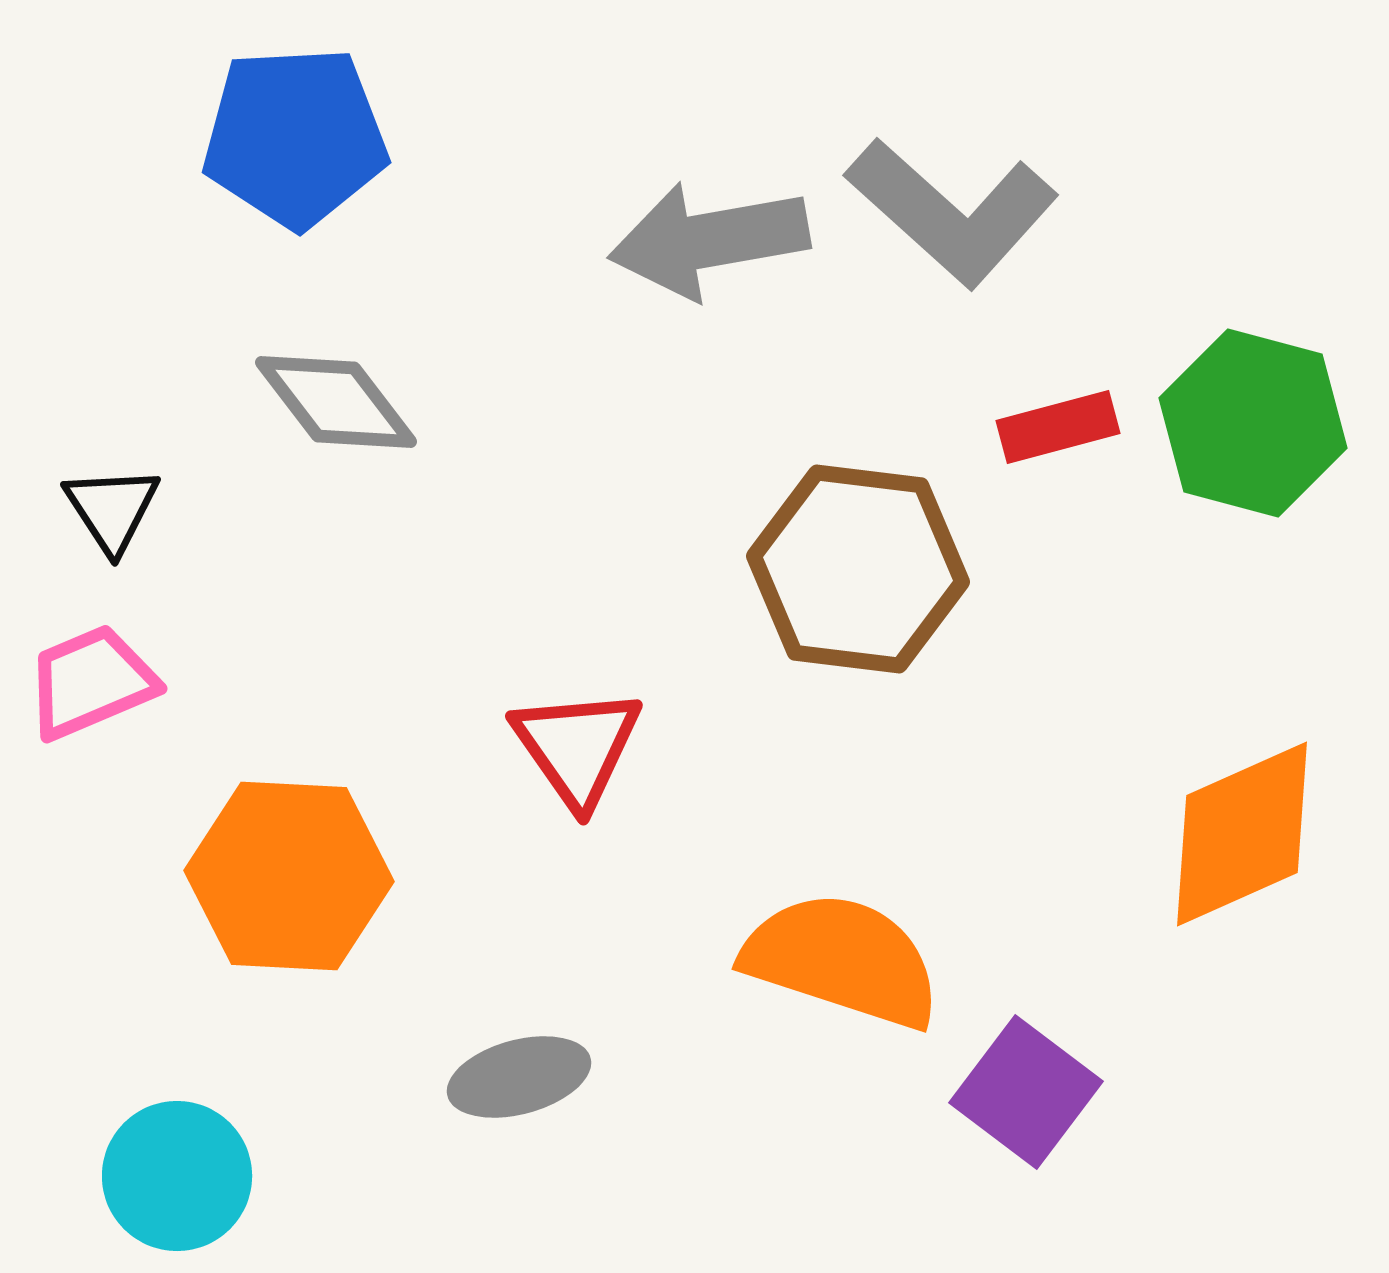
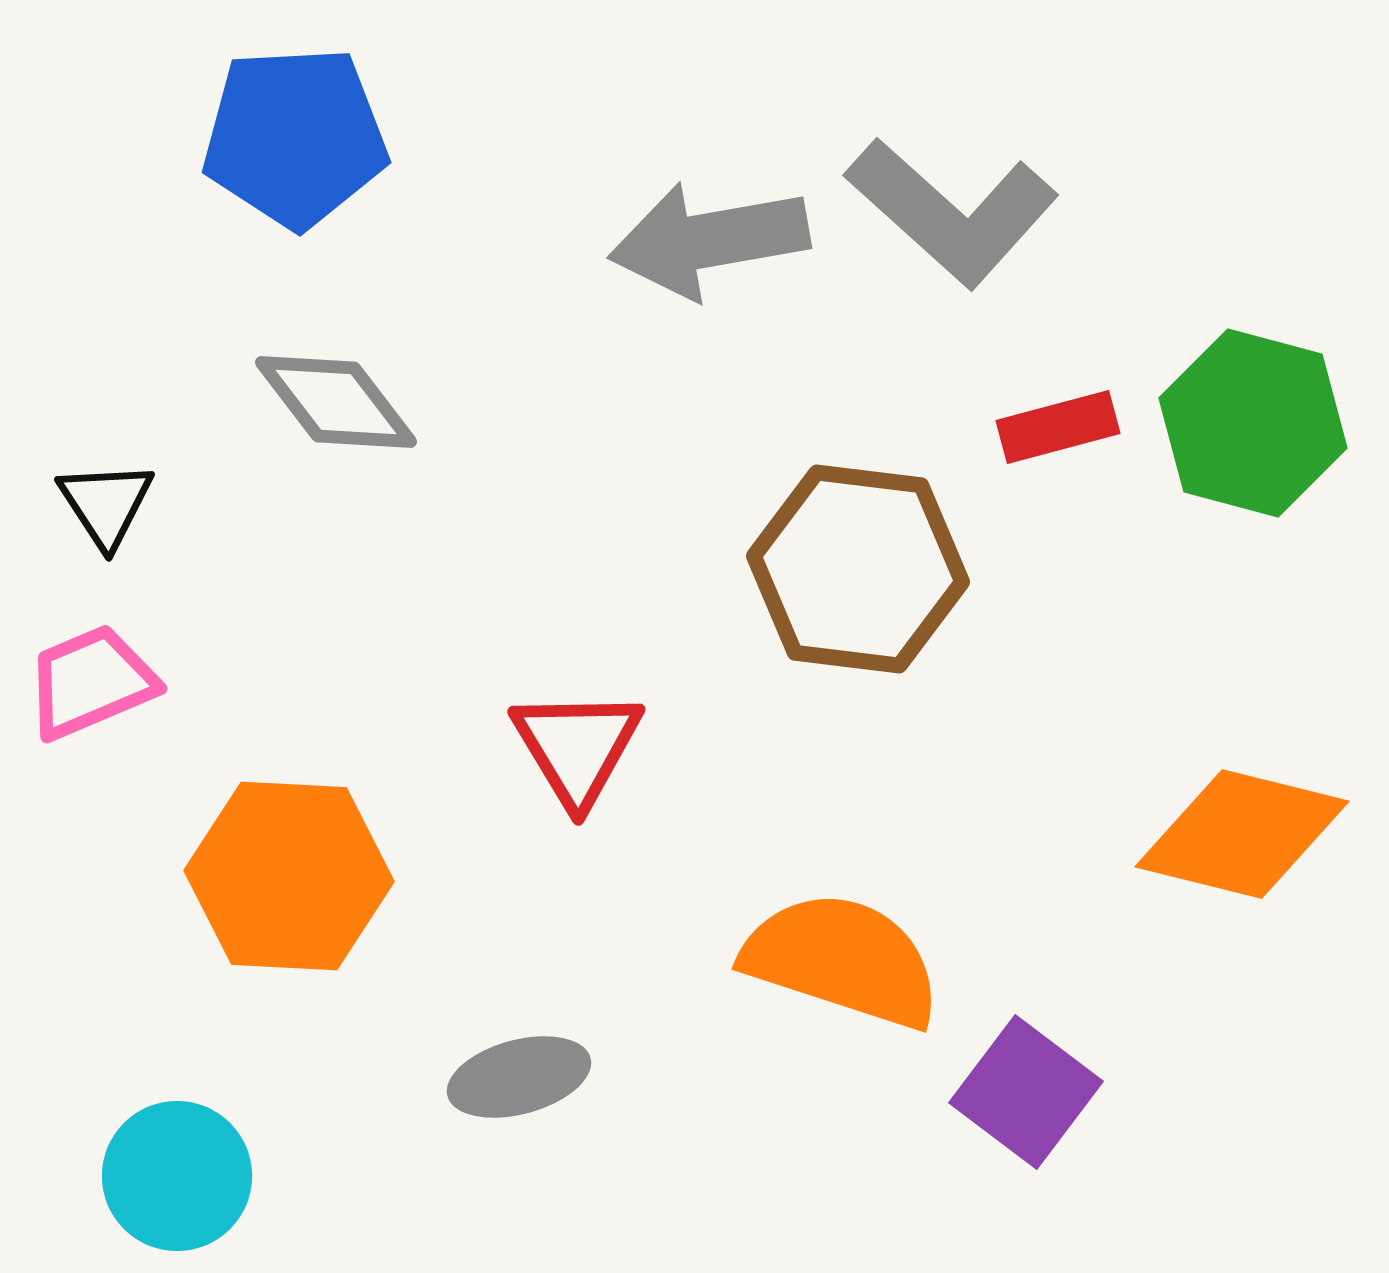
black triangle: moved 6 px left, 5 px up
red triangle: rotated 4 degrees clockwise
orange diamond: rotated 38 degrees clockwise
